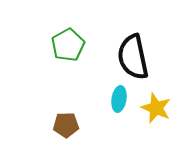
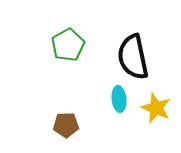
cyan ellipse: rotated 15 degrees counterclockwise
